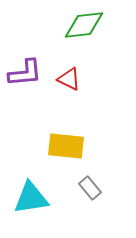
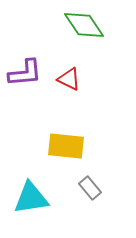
green diamond: rotated 63 degrees clockwise
